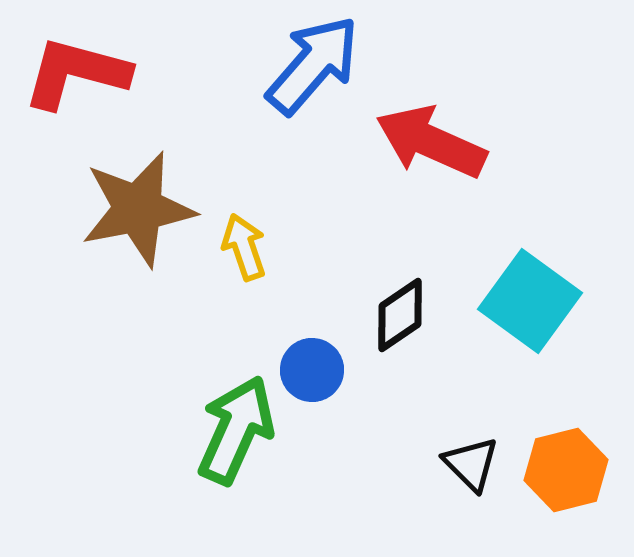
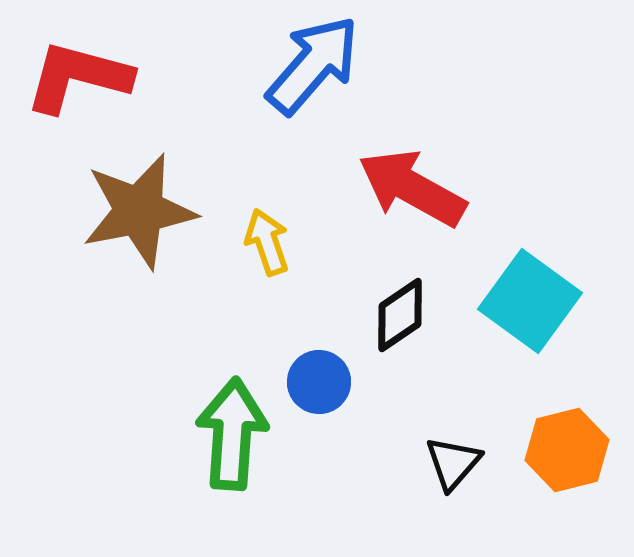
red L-shape: moved 2 px right, 4 px down
red arrow: moved 19 px left, 46 px down; rotated 5 degrees clockwise
brown star: moved 1 px right, 2 px down
yellow arrow: moved 23 px right, 5 px up
blue circle: moved 7 px right, 12 px down
green arrow: moved 4 px left, 4 px down; rotated 20 degrees counterclockwise
black triangle: moved 18 px left, 1 px up; rotated 26 degrees clockwise
orange hexagon: moved 1 px right, 20 px up
